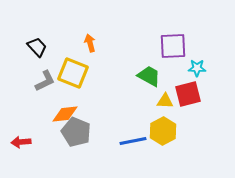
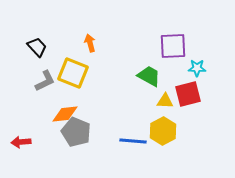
blue line: rotated 16 degrees clockwise
